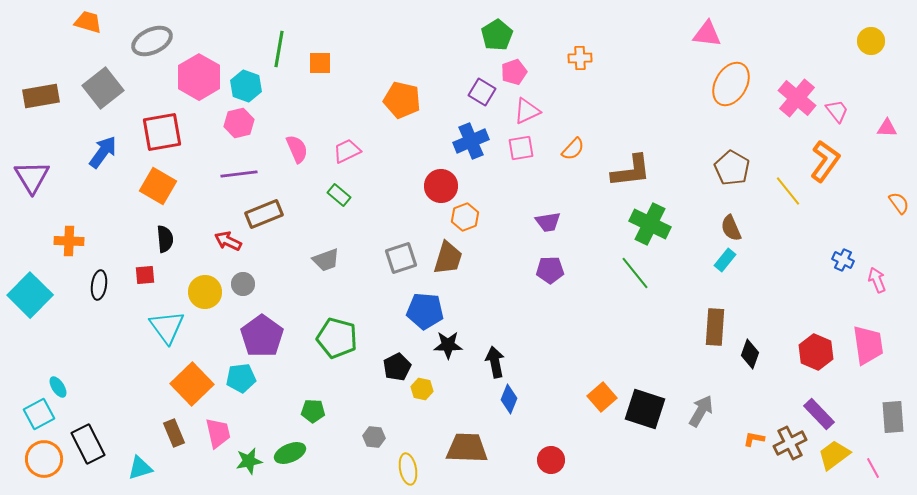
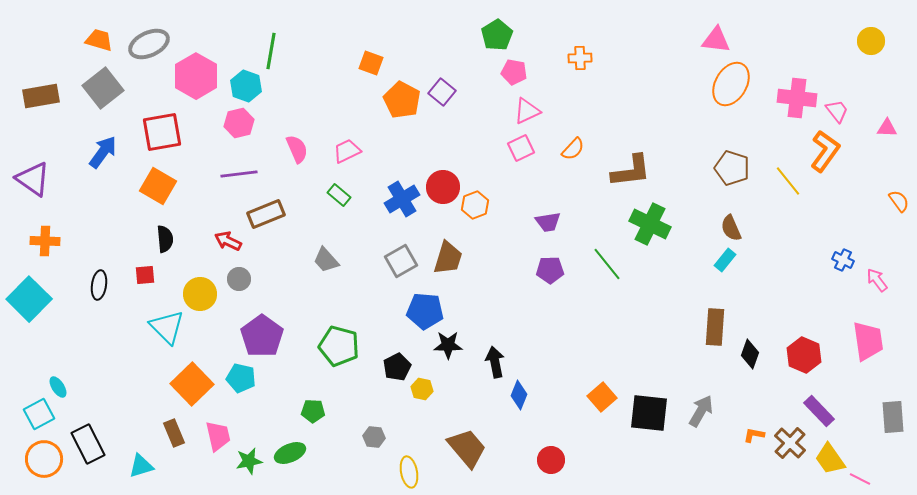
orange trapezoid at (88, 22): moved 11 px right, 18 px down
pink triangle at (707, 34): moved 9 px right, 6 px down
gray ellipse at (152, 41): moved 3 px left, 3 px down
green line at (279, 49): moved 8 px left, 2 px down
orange square at (320, 63): moved 51 px right; rotated 20 degrees clockwise
pink pentagon at (514, 72): rotated 30 degrees clockwise
pink hexagon at (199, 77): moved 3 px left, 1 px up
purple square at (482, 92): moved 40 px left; rotated 8 degrees clockwise
pink cross at (797, 98): rotated 33 degrees counterclockwise
orange pentagon at (402, 100): rotated 15 degrees clockwise
blue cross at (471, 141): moved 69 px left, 58 px down; rotated 8 degrees counterclockwise
pink square at (521, 148): rotated 16 degrees counterclockwise
orange L-shape at (825, 161): moved 10 px up
brown pentagon at (732, 168): rotated 12 degrees counterclockwise
purple triangle at (32, 177): moved 1 px right, 2 px down; rotated 24 degrees counterclockwise
red circle at (441, 186): moved 2 px right, 1 px down
yellow line at (788, 191): moved 10 px up
orange semicircle at (899, 203): moved 2 px up
brown rectangle at (264, 214): moved 2 px right
orange hexagon at (465, 217): moved 10 px right, 12 px up
orange cross at (69, 241): moved 24 px left
gray square at (401, 258): moved 3 px down; rotated 12 degrees counterclockwise
gray trapezoid at (326, 260): rotated 68 degrees clockwise
green line at (635, 273): moved 28 px left, 9 px up
pink arrow at (877, 280): rotated 15 degrees counterclockwise
gray circle at (243, 284): moved 4 px left, 5 px up
yellow circle at (205, 292): moved 5 px left, 2 px down
cyan square at (30, 295): moved 1 px left, 4 px down
cyan triangle at (167, 327): rotated 9 degrees counterclockwise
green pentagon at (337, 338): moved 2 px right, 8 px down
pink trapezoid at (868, 345): moved 4 px up
red hexagon at (816, 352): moved 12 px left, 3 px down
cyan pentagon at (241, 378): rotated 20 degrees clockwise
blue diamond at (509, 399): moved 10 px right, 4 px up
black square at (645, 409): moved 4 px right, 4 px down; rotated 12 degrees counterclockwise
purple rectangle at (819, 414): moved 3 px up
pink trapezoid at (218, 433): moved 3 px down
orange L-shape at (754, 439): moved 4 px up
brown cross at (790, 443): rotated 20 degrees counterclockwise
brown trapezoid at (467, 448): rotated 48 degrees clockwise
yellow trapezoid at (834, 455): moved 4 px left, 4 px down; rotated 88 degrees counterclockwise
cyan triangle at (140, 468): moved 1 px right, 2 px up
pink line at (873, 468): moved 13 px left, 11 px down; rotated 35 degrees counterclockwise
yellow ellipse at (408, 469): moved 1 px right, 3 px down
